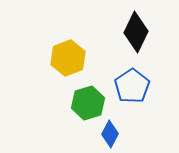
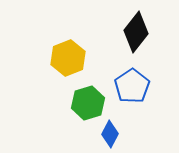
black diamond: rotated 12 degrees clockwise
